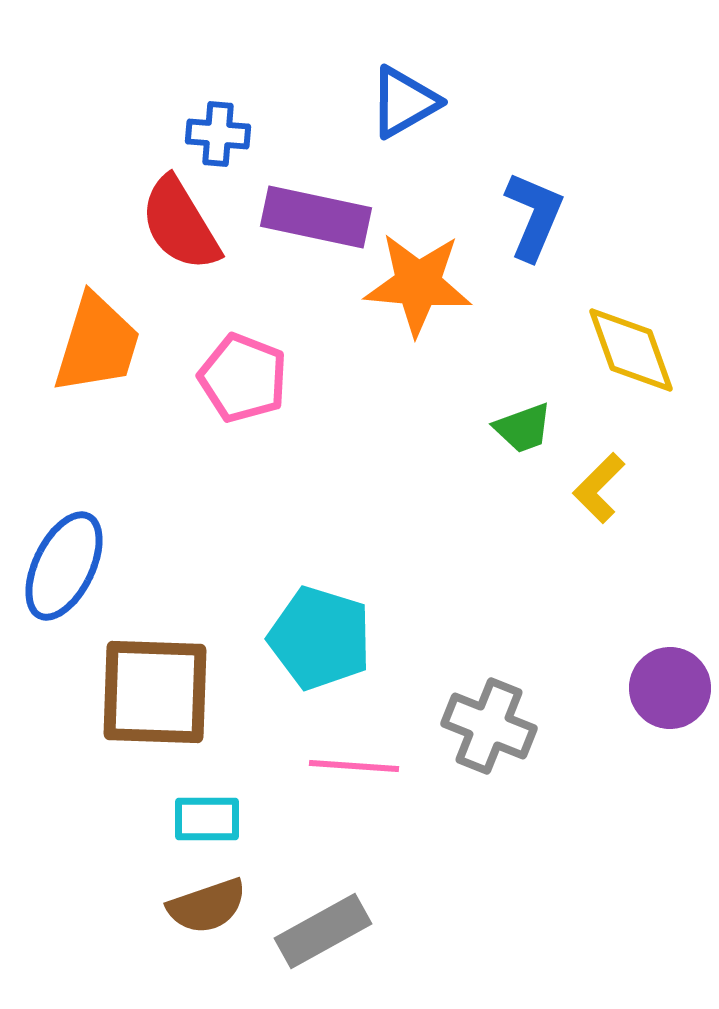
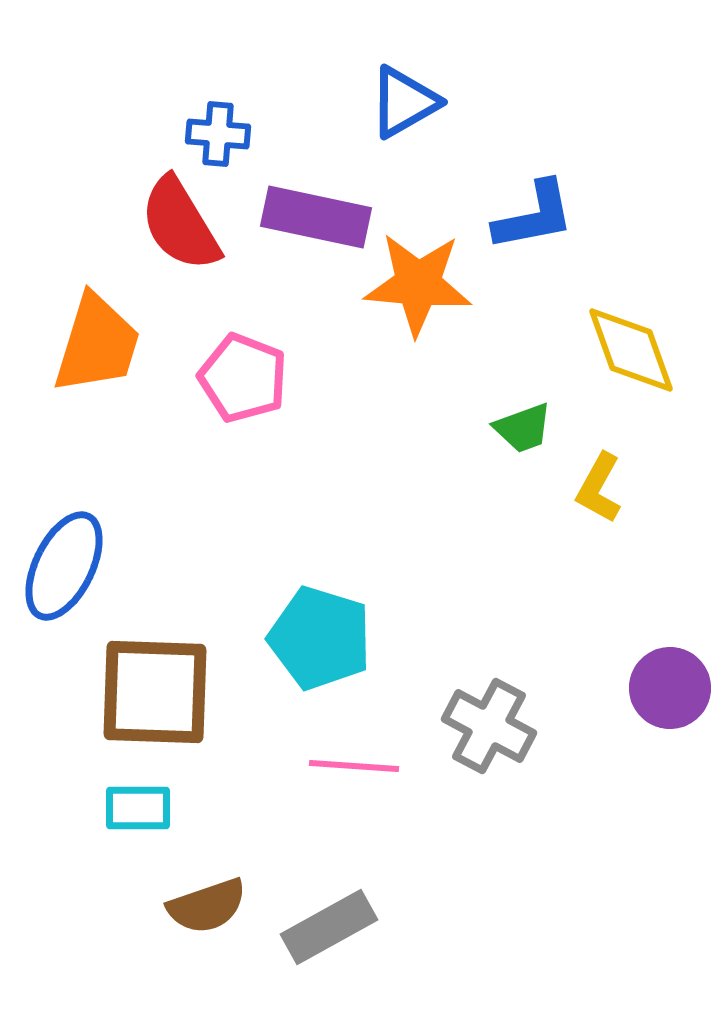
blue L-shape: rotated 56 degrees clockwise
yellow L-shape: rotated 16 degrees counterclockwise
gray cross: rotated 6 degrees clockwise
cyan rectangle: moved 69 px left, 11 px up
gray rectangle: moved 6 px right, 4 px up
